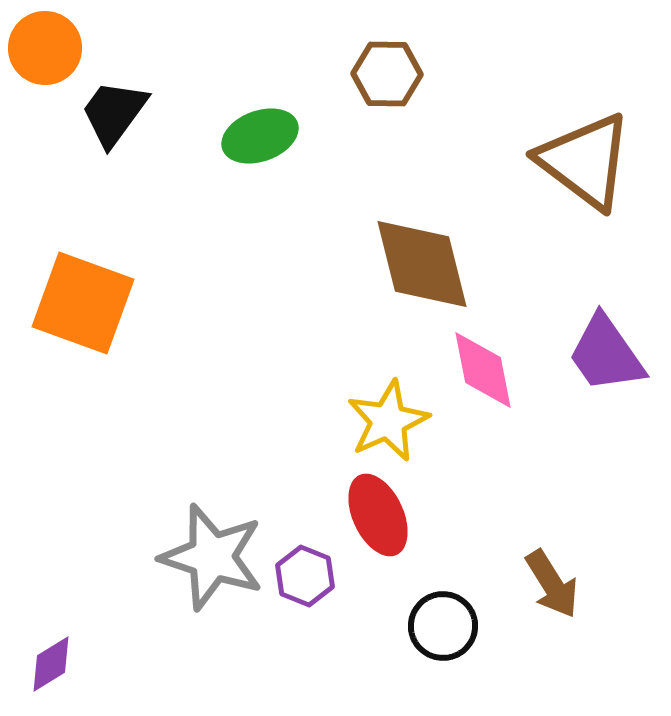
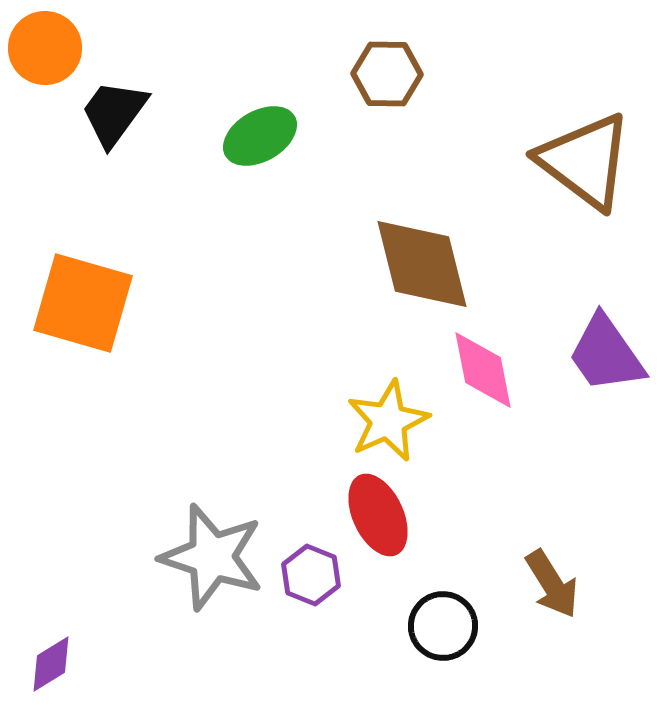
green ellipse: rotated 10 degrees counterclockwise
orange square: rotated 4 degrees counterclockwise
purple hexagon: moved 6 px right, 1 px up
